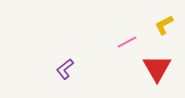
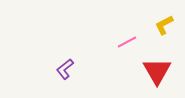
red triangle: moved 3 px down
